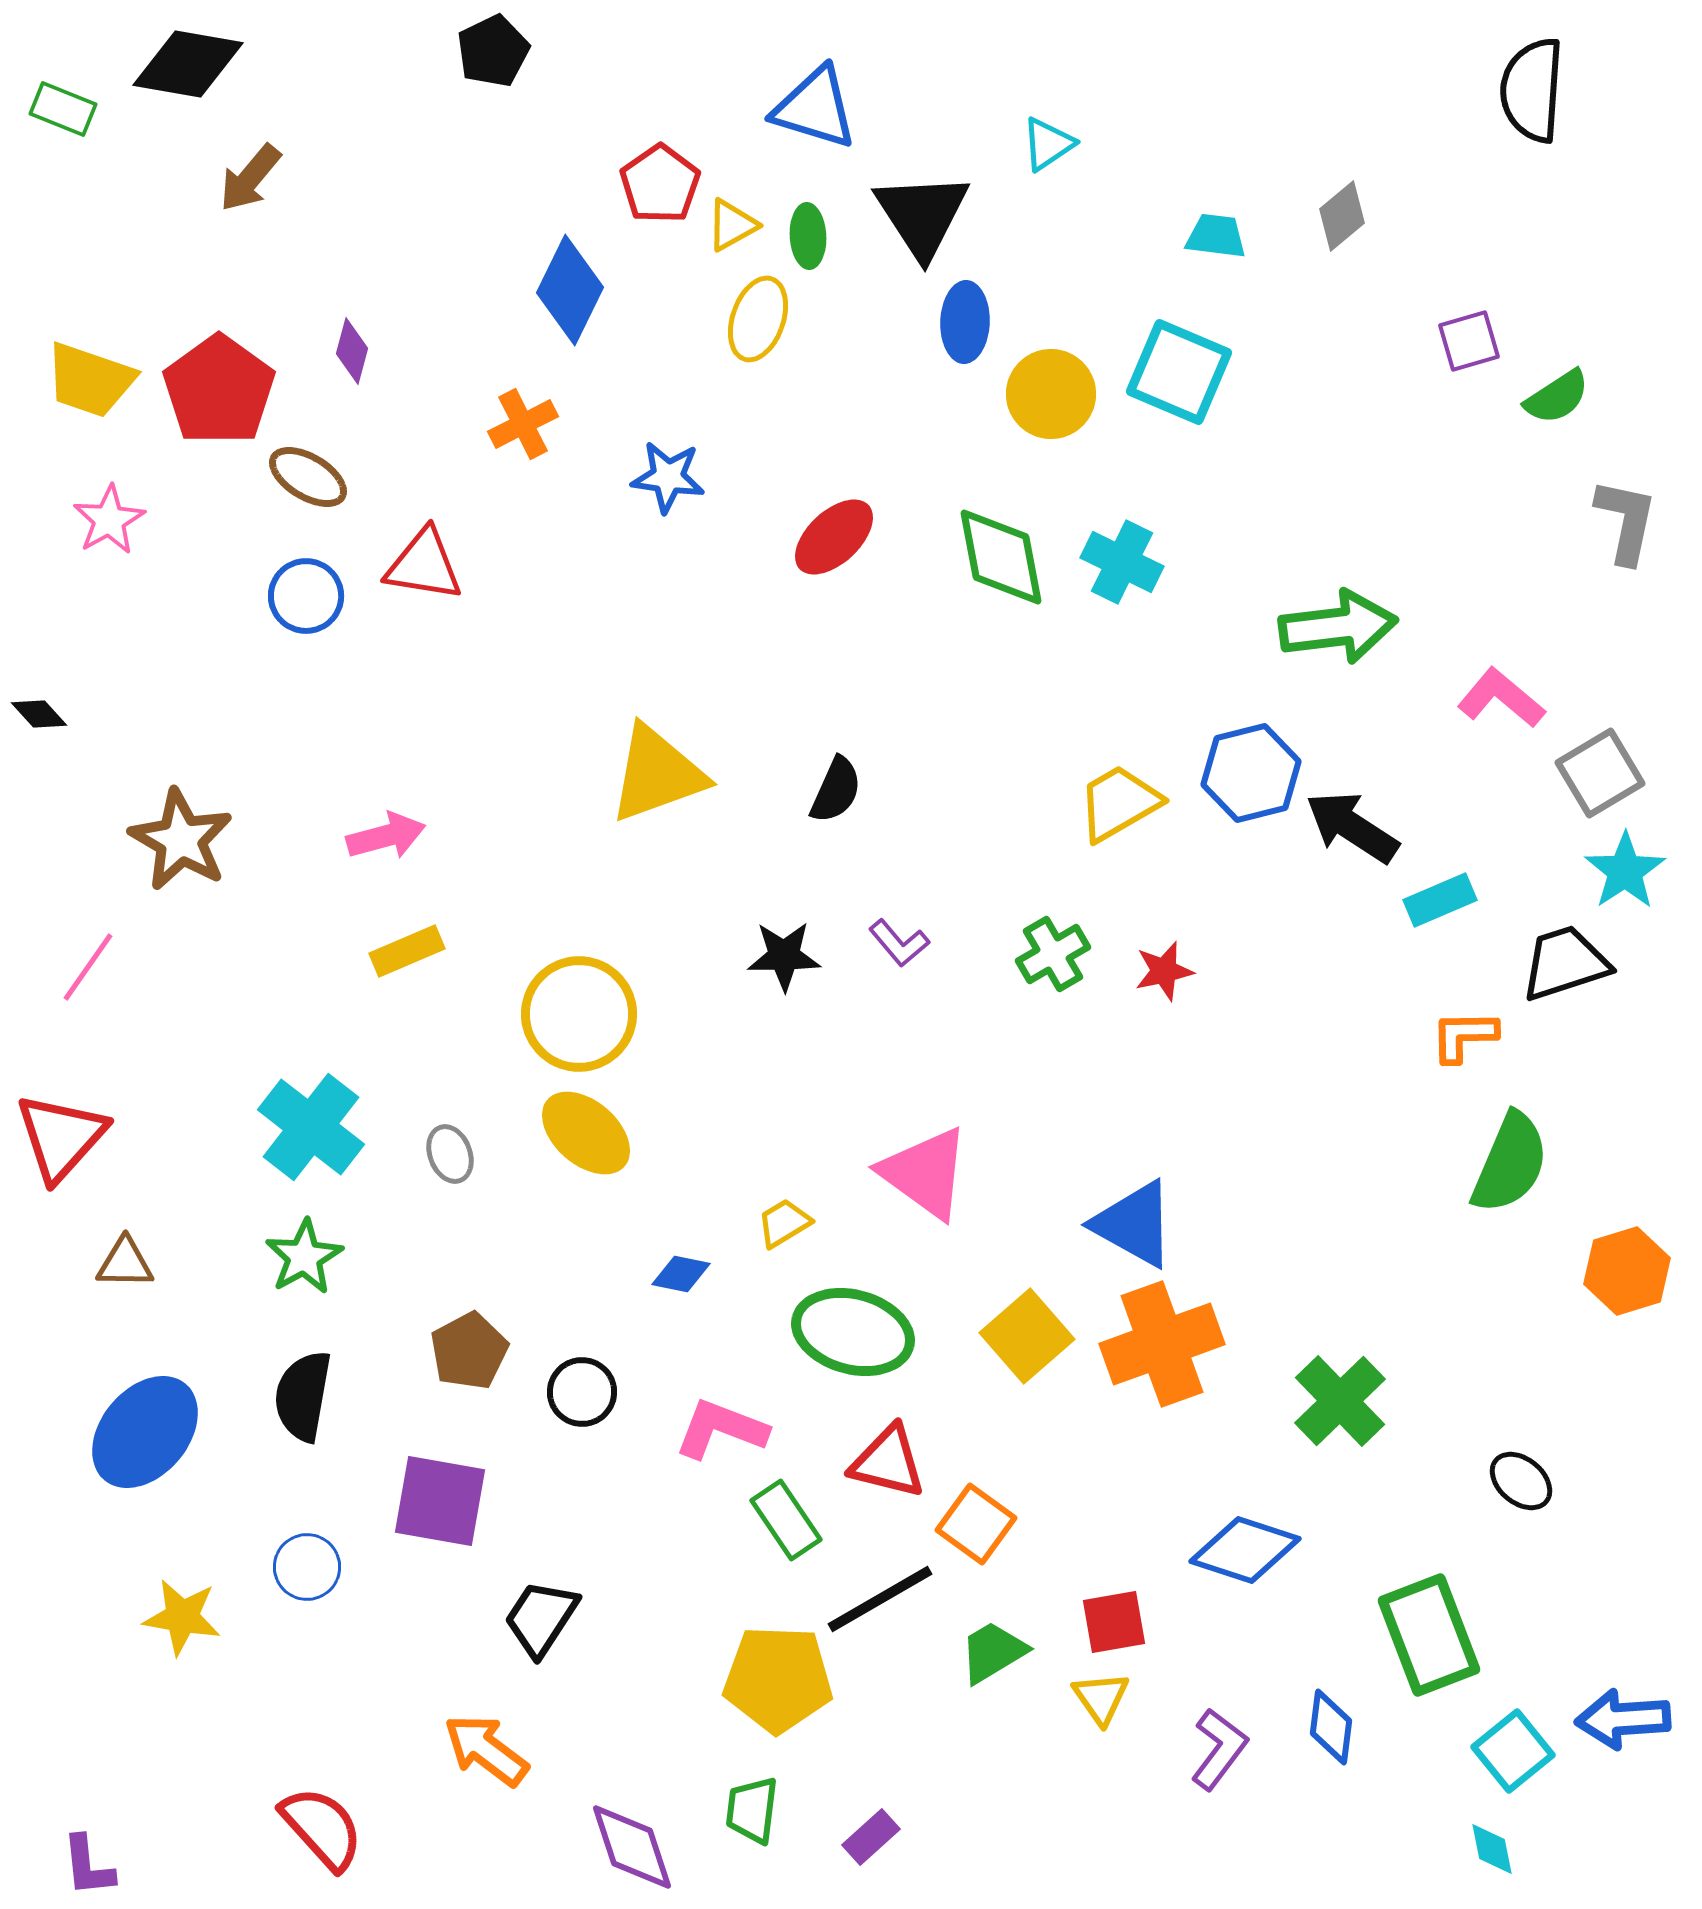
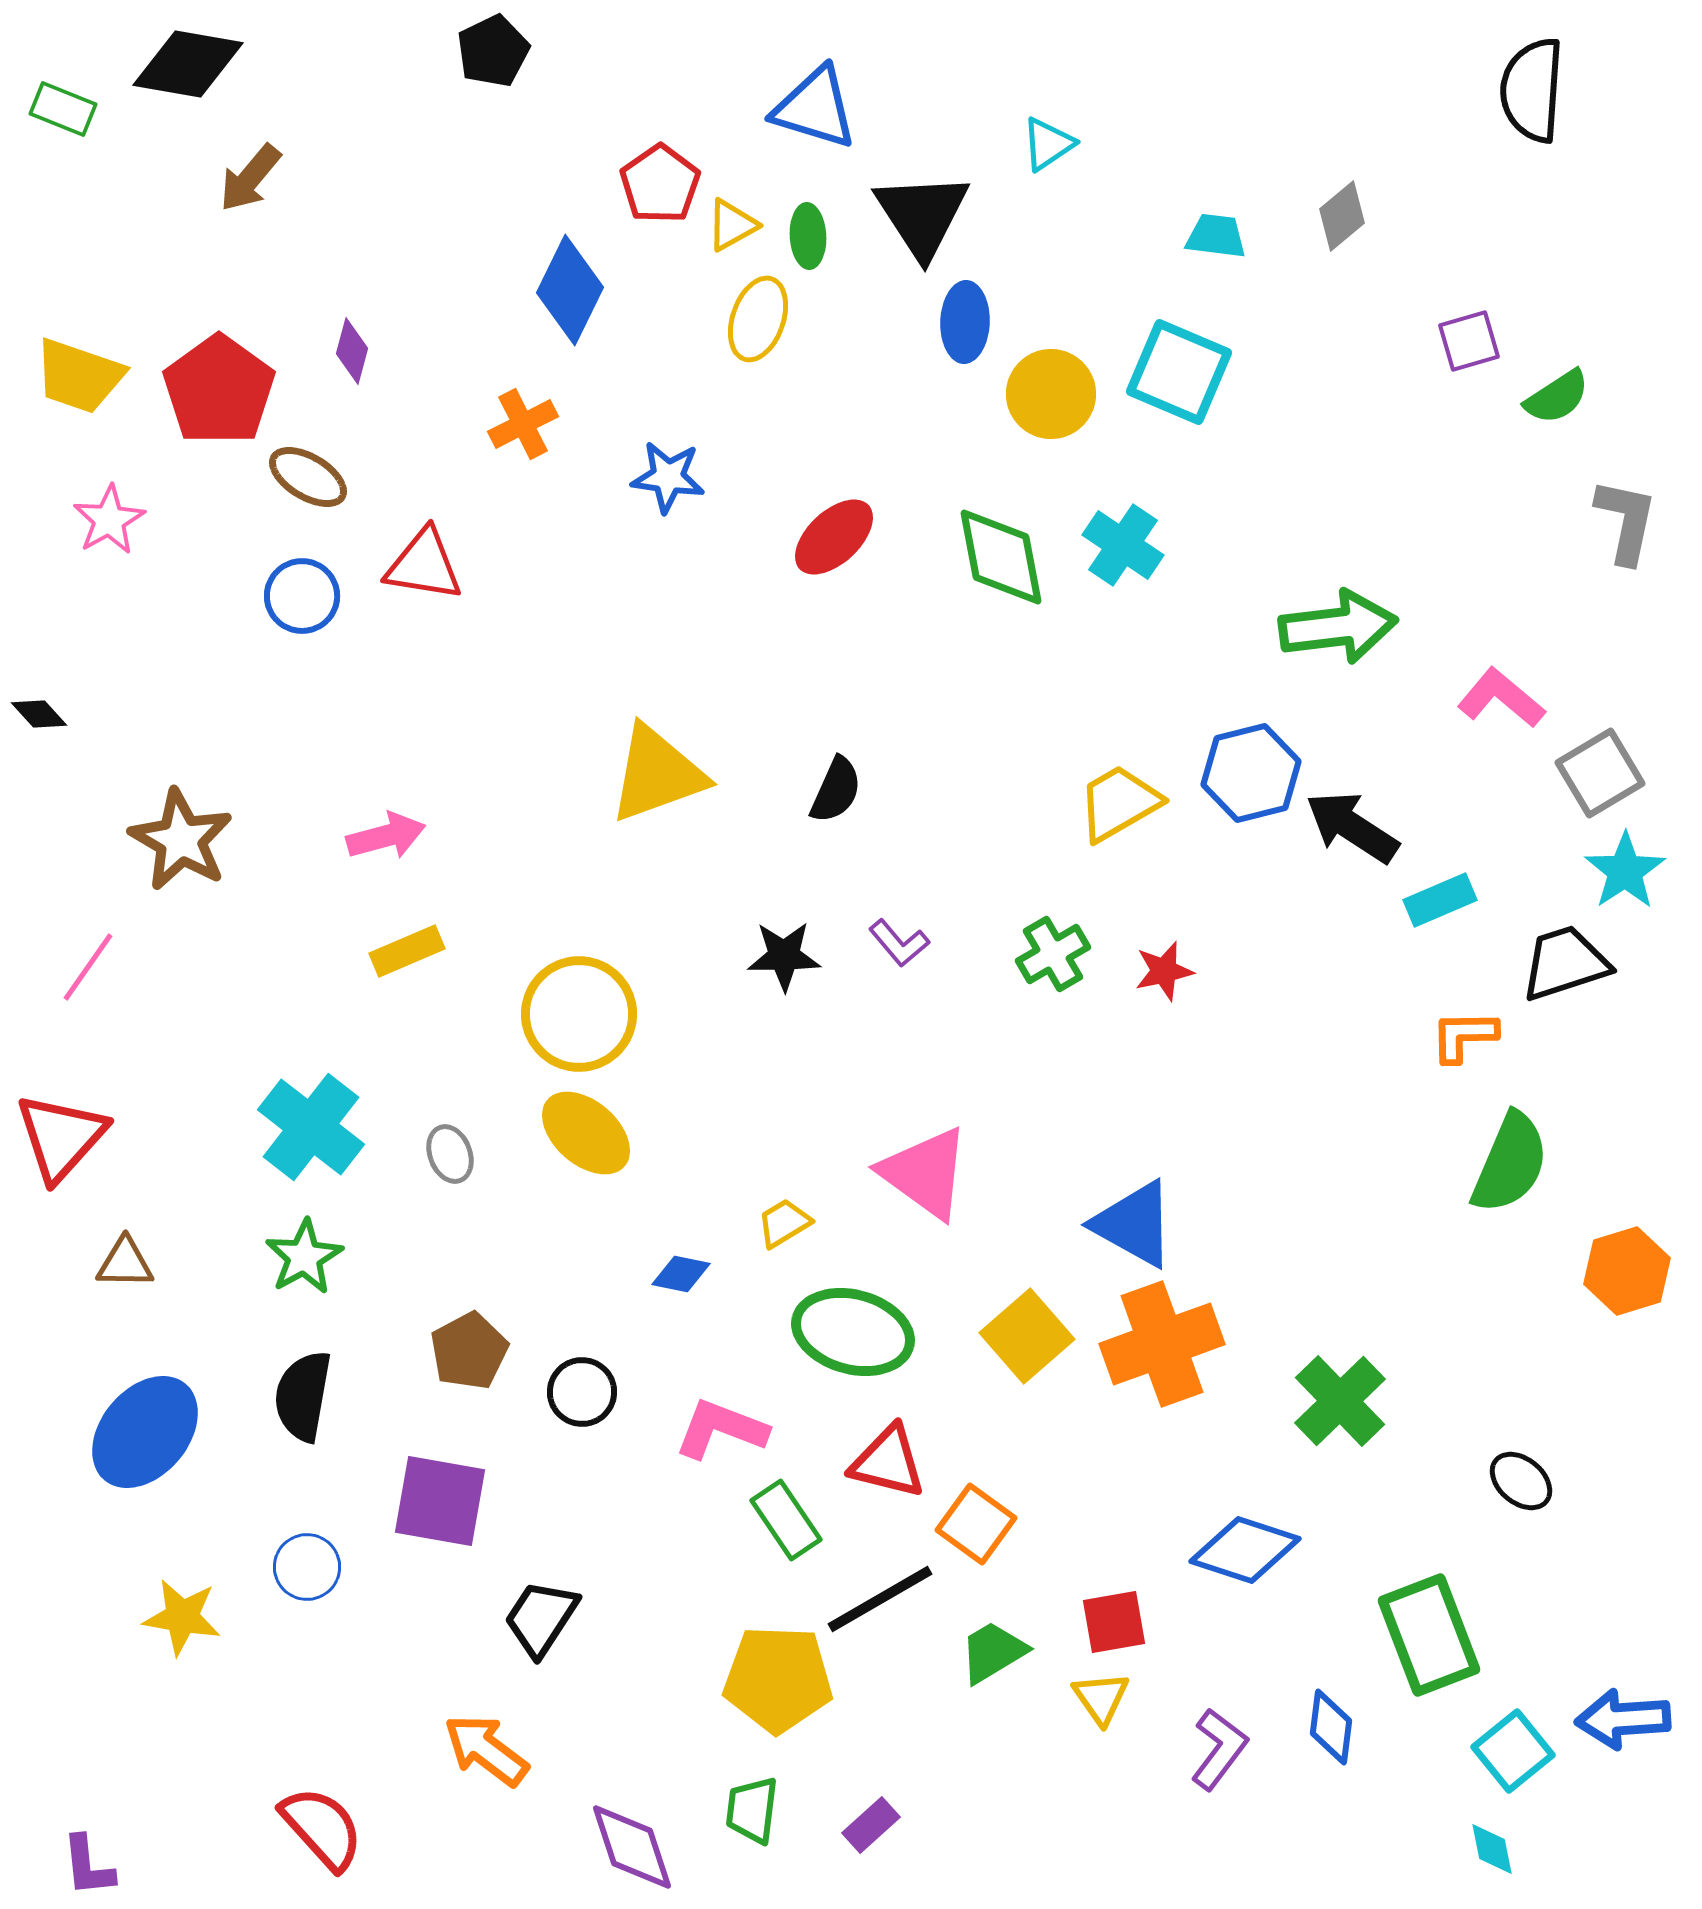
yellow trapezoid at (90, 380): moved 11 px left, 4 px up
cyan cross at (1122, 562): moved 1 px right, 17 px up; rotated 8 degrees clockwise
blue circle at (306, 596): moved 4 px left
purple rectangle at (871, 1837): moved 12 px up
